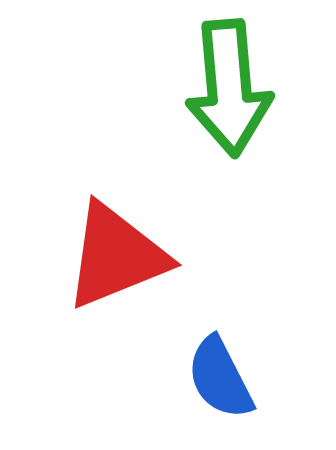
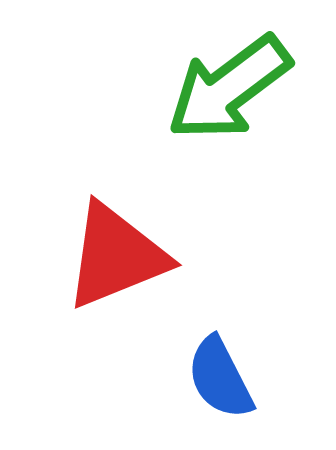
green arrow: rotated 58 degrees clockwise
